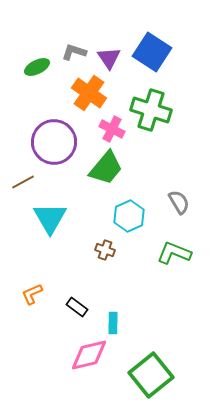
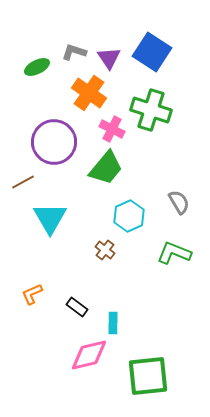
brown cross: rotated 18 degrees clockwise
green square: moved 3 px left, 1 px down; rotated 33 degrees clockwise
